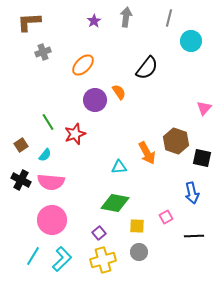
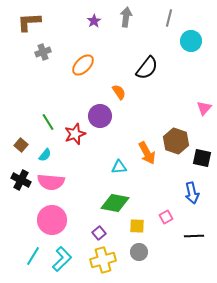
purple circle: moved 5 px right, 16 px down
brown square: rotated 16 degrees counterclockwise
